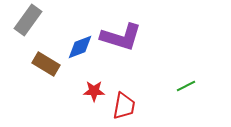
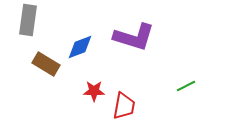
gray rectangle: rotated 28 degrees counterclockwise
purple L-shape: moved 13 px right
